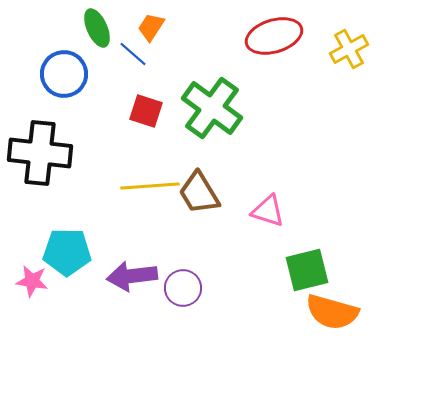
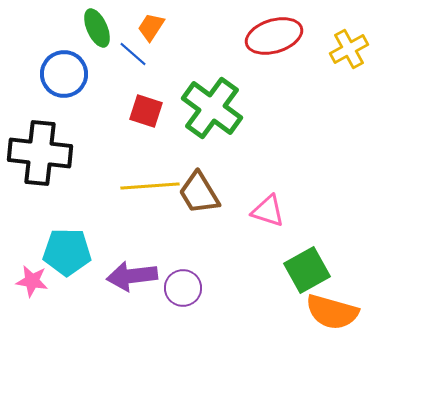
green square: rotated 15 degrees counterclockwise
